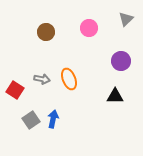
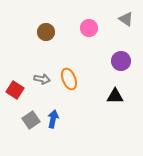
gray triangle: rotated 42 degrees counterclockwise
